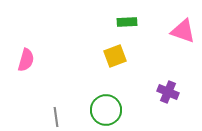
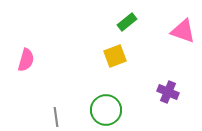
green rectangle: rotated 36 degrees counterclockwise
